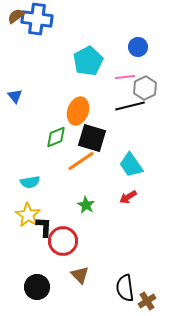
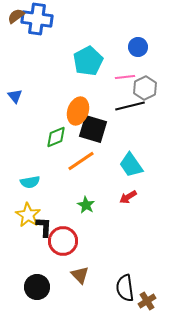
black square: moved 1 px right, 9 px up
